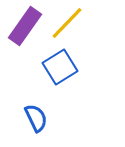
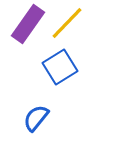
purple rectangle: moved 3 px right, 2 px up
blue semicircle: rotated 116 degrees counterclockwise
